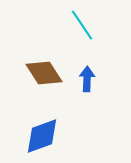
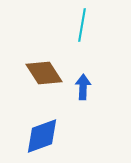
cyan line: rotated 44 degrees clockwise
blue arrow: moved 4 px left, 8 px down
